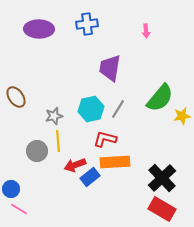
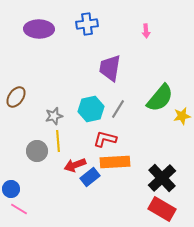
brown ellipse: rotated 70 degrees clockwise
